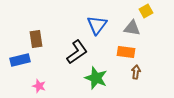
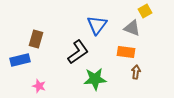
yellow square: moved 1 px left
gray triangle: rotated 12 degrees clockwise
brown rectangle: rotated 24 degrees clockwise
black L-shape: moved 1 px right
green star: moved 1 px left, 1 px down; rotated 25 degrees counterclockwise
